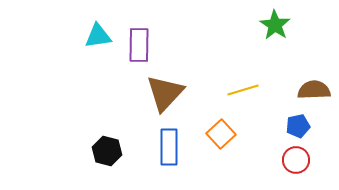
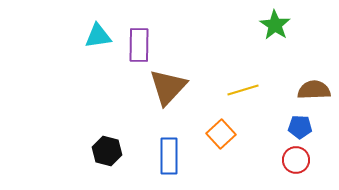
brown triangle: moved 3 px right, 6 px up
blue pentagon: moved 2 px right, 1 px down; rotated 15 degrees clockwise
blue rectangle: moved 9 px down
